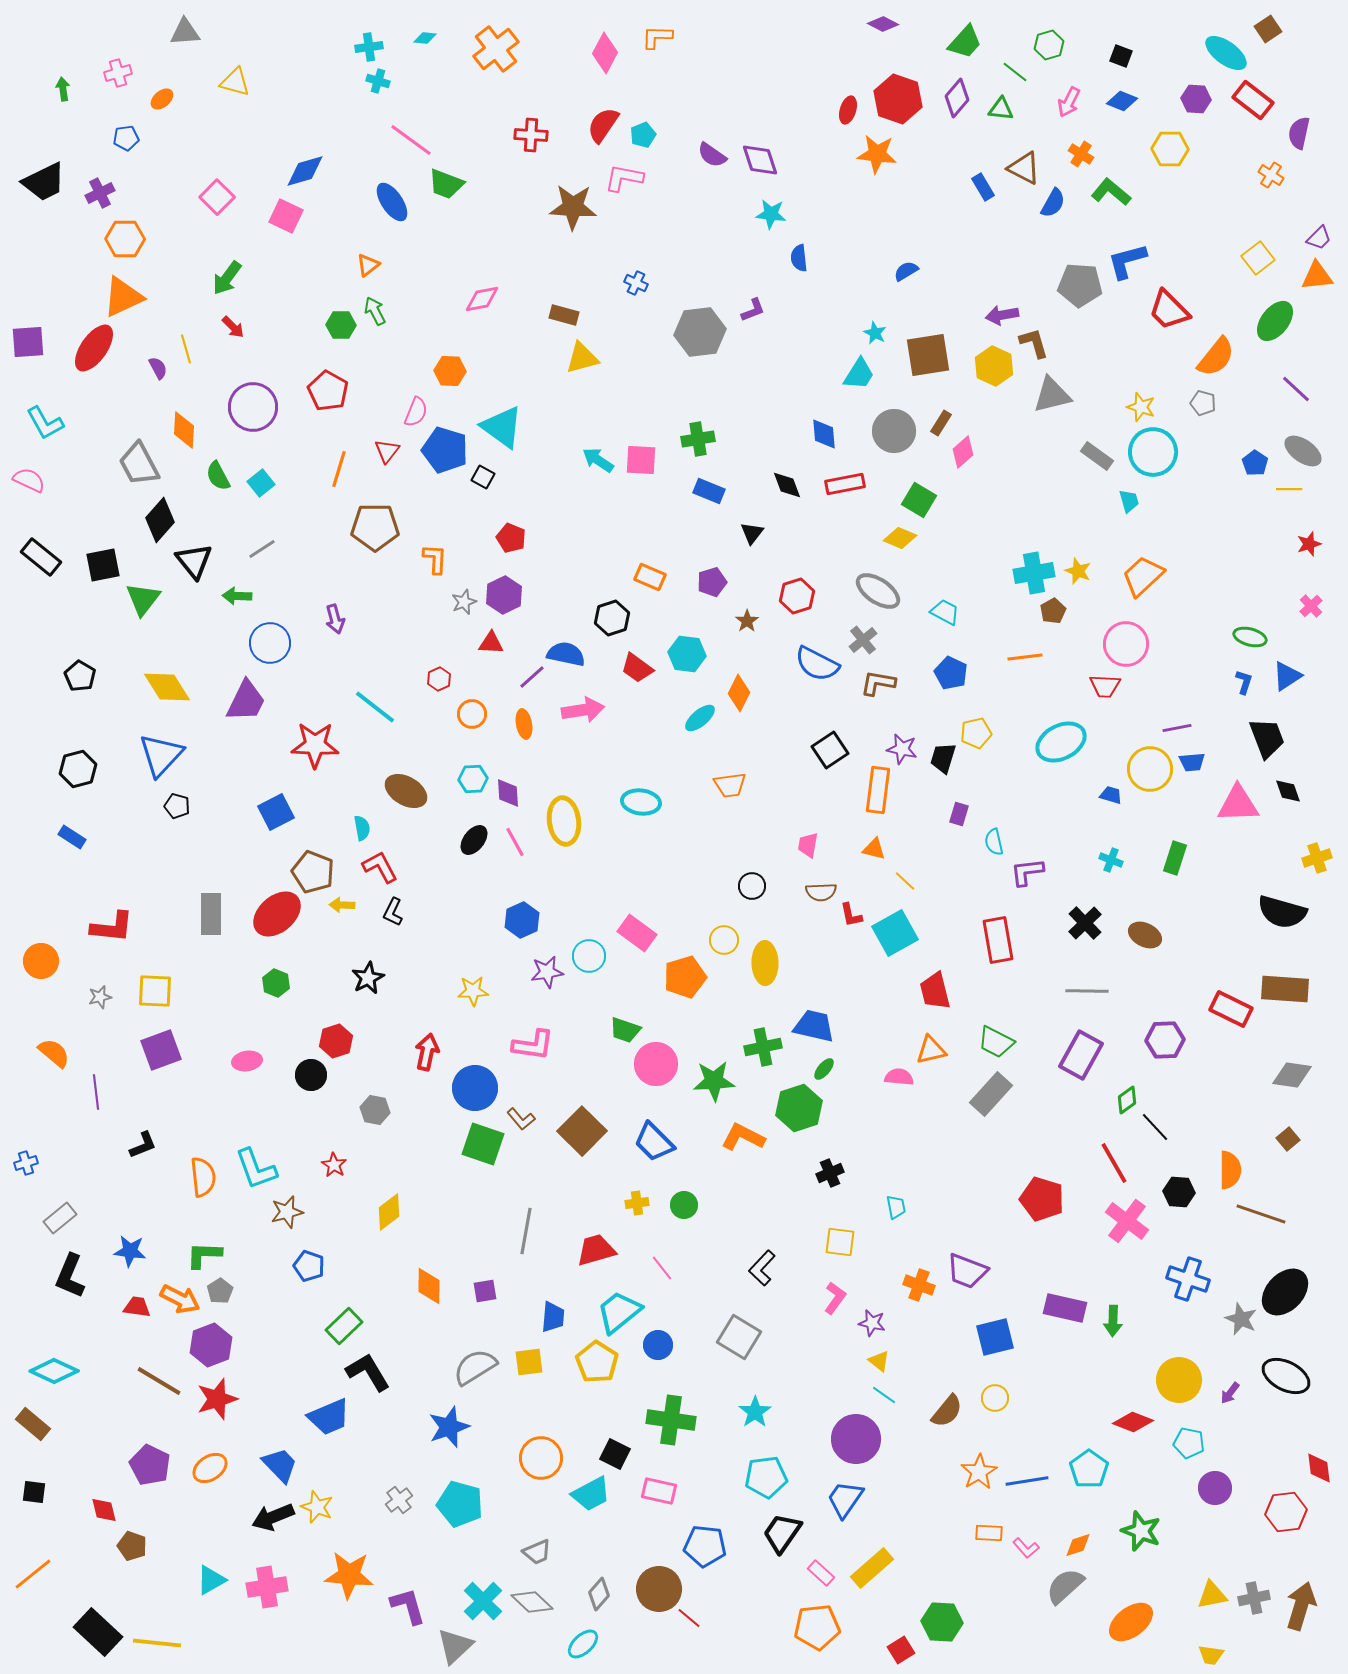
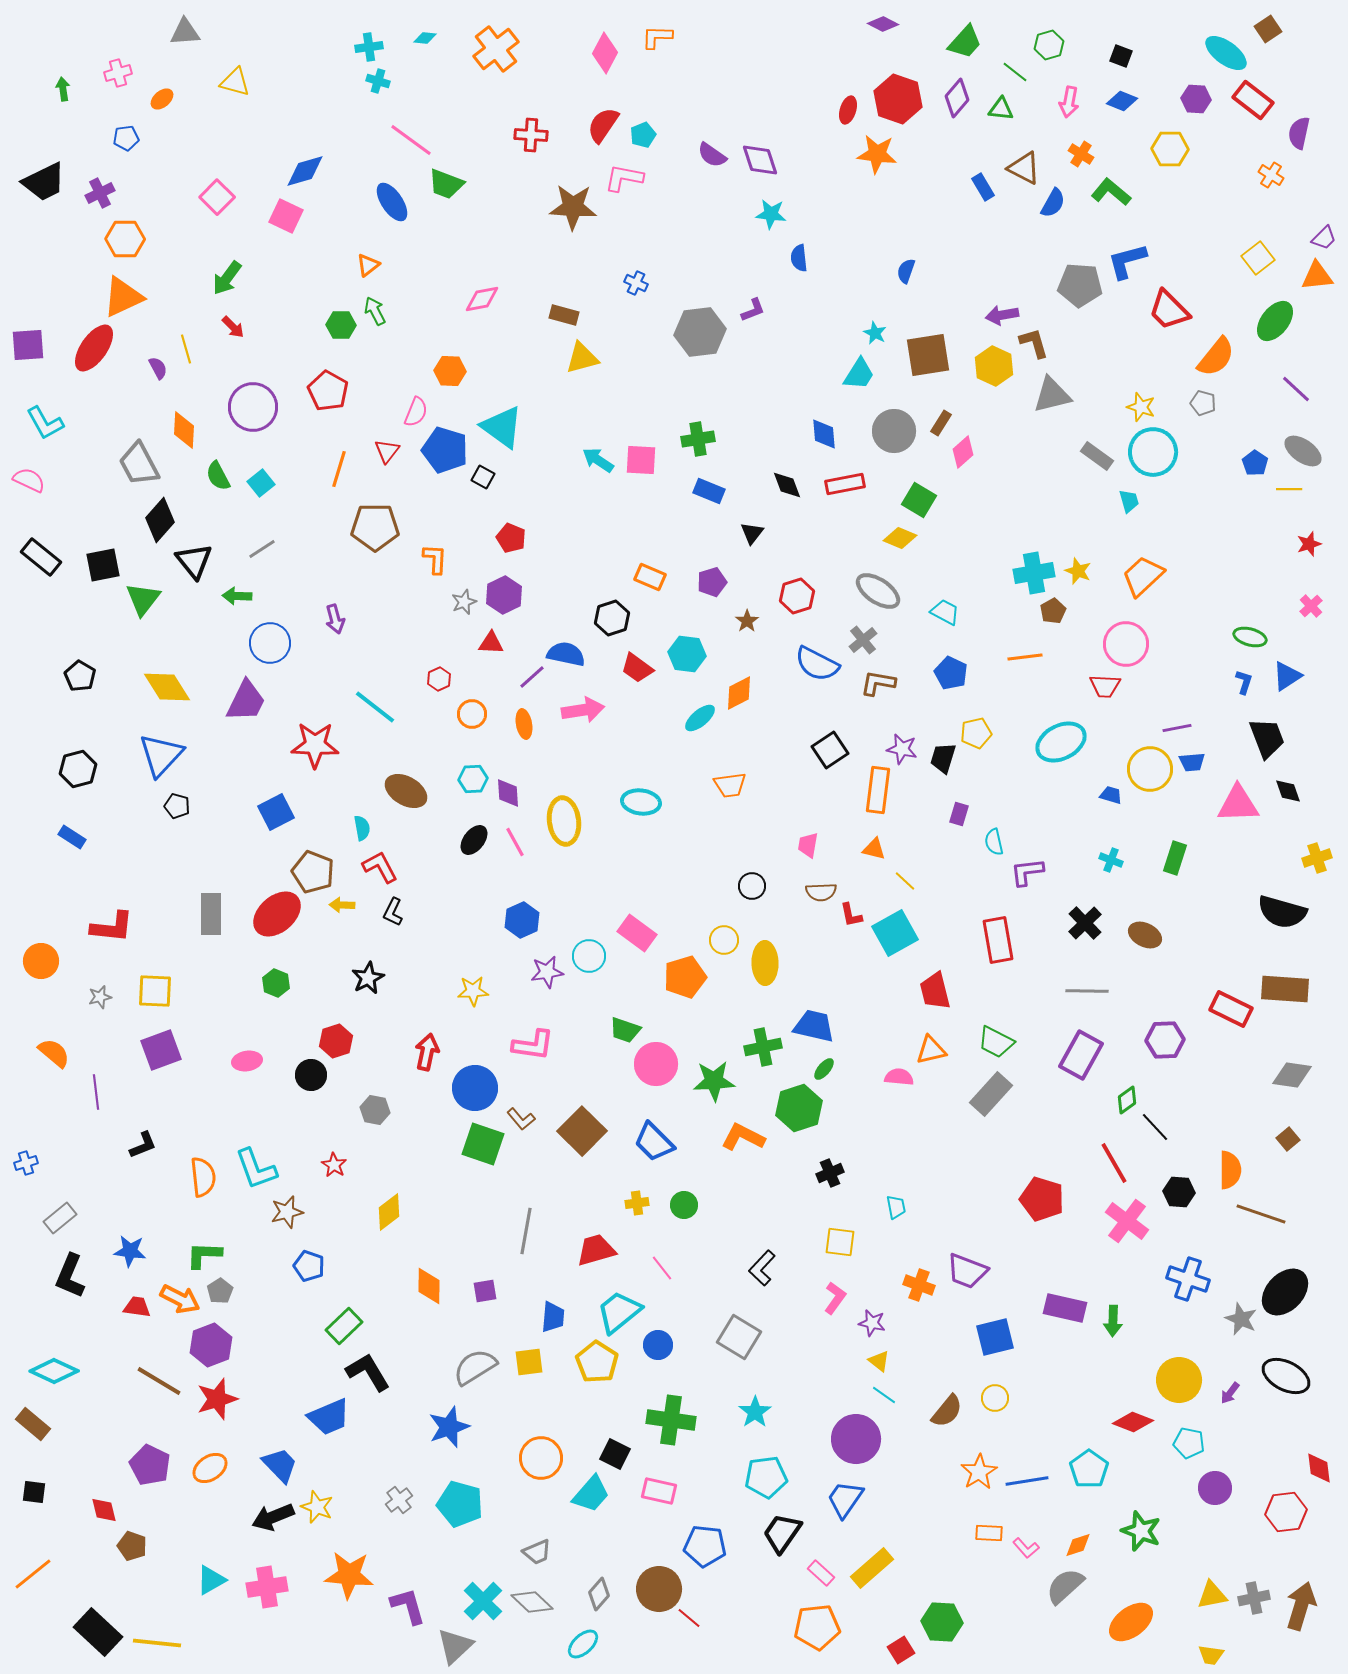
pink arrow at (1069, 102): rotated 16 degrees counterclockwise
purple trapezoid at (1319, 238): moved 5 px right
blue semicircle at (906, 271): rotated 40 degrees counterclockwise
purple square at (28, 342): moved 3 px down
orange diamond at (739, 693): rotated 36 degrees clockwise
cyan trapezoid at (591, 1494): rotated 21 degrees counterclockwise
